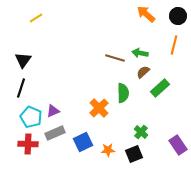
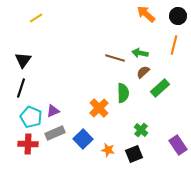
green cross: moved 2 px up
blue square: moved 3 px up; rotated 18 degrees counterclockwise
orange star: rotated 16 degrees clockwise
